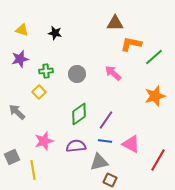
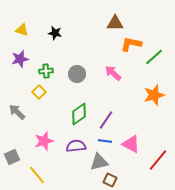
orange star: moved 1 px left, 1 px up
red line: rotated 10 degrees clockwise
yellow line: moved 4 px right, 5 px down; rotated 30 degrees counterclockwise
